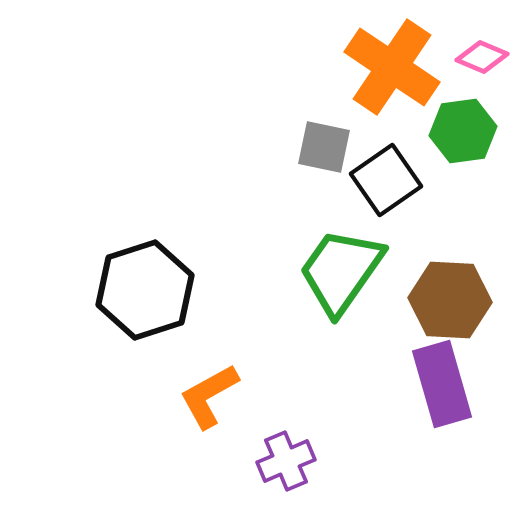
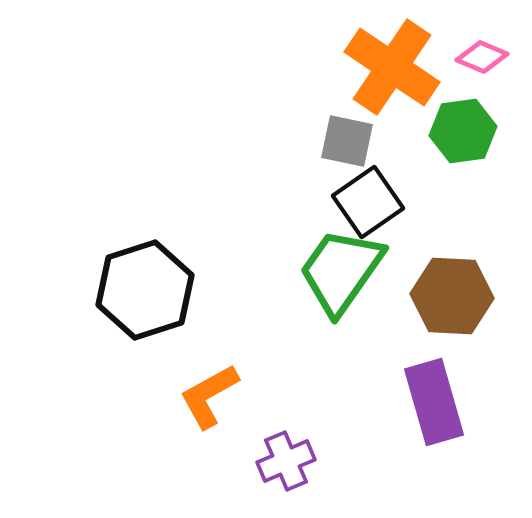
gray square: moved 23 px right, 6 px up
black square: moved 18 px left, 22 px down
brown hexagon: moved 2 px right, 4 px up
purple rectangle: moved 8 px left, 18 px down
